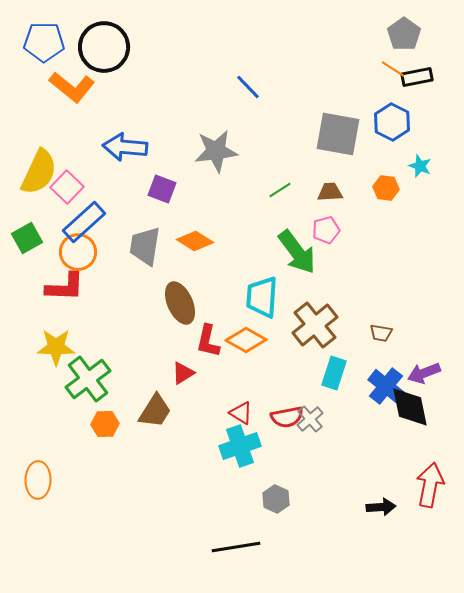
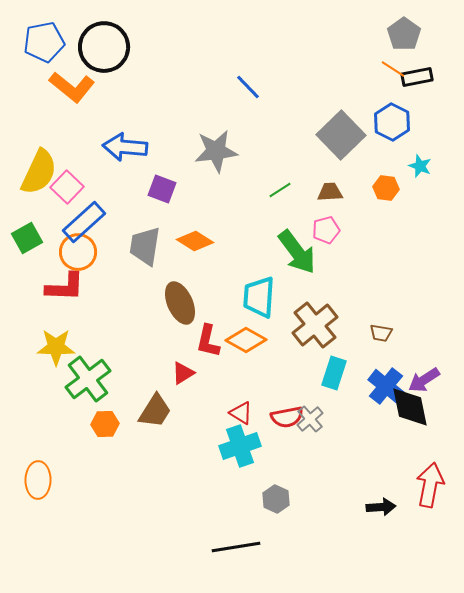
blue pentagon at (44, 42): rotated 12 degrees counterclockwise
gray square at (338, 134): moved 3 px right, 1 px down; rotated 36 degrees clockwise
cyan trapezoid at (262, 297): moved 3 px left
purple arrow at (424, 373): moved 7 px down; rotated 12 degrees counterclockwise
